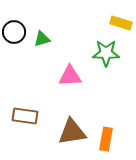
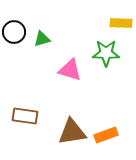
yellow rectangle: rotated 15 degrees counterclockwise
pink triangle: moved 6 px up; rotated 20 degrees clockwise
orange rectangle: moved 4 px up; rotated 60 degrees clockwise
